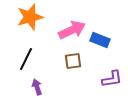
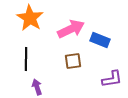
orange star: moved 1 px down; rotated 24 degrees counterclockwise
pink arrow: moved 1 px left, 1 px up
black line: rotated 25 degrees counterclockwise
